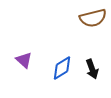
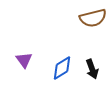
purple triangle: rotated 12 degrees clockwise
